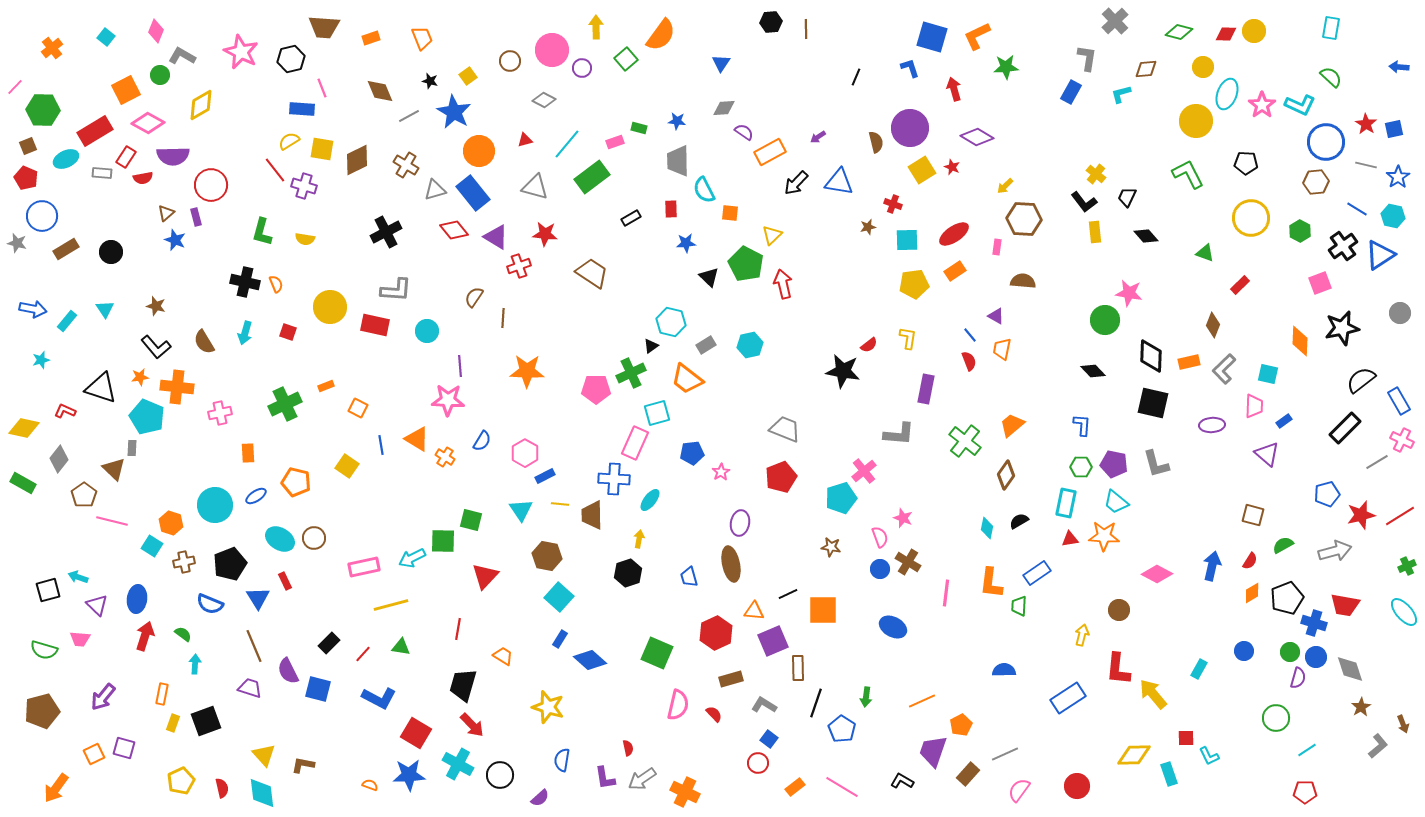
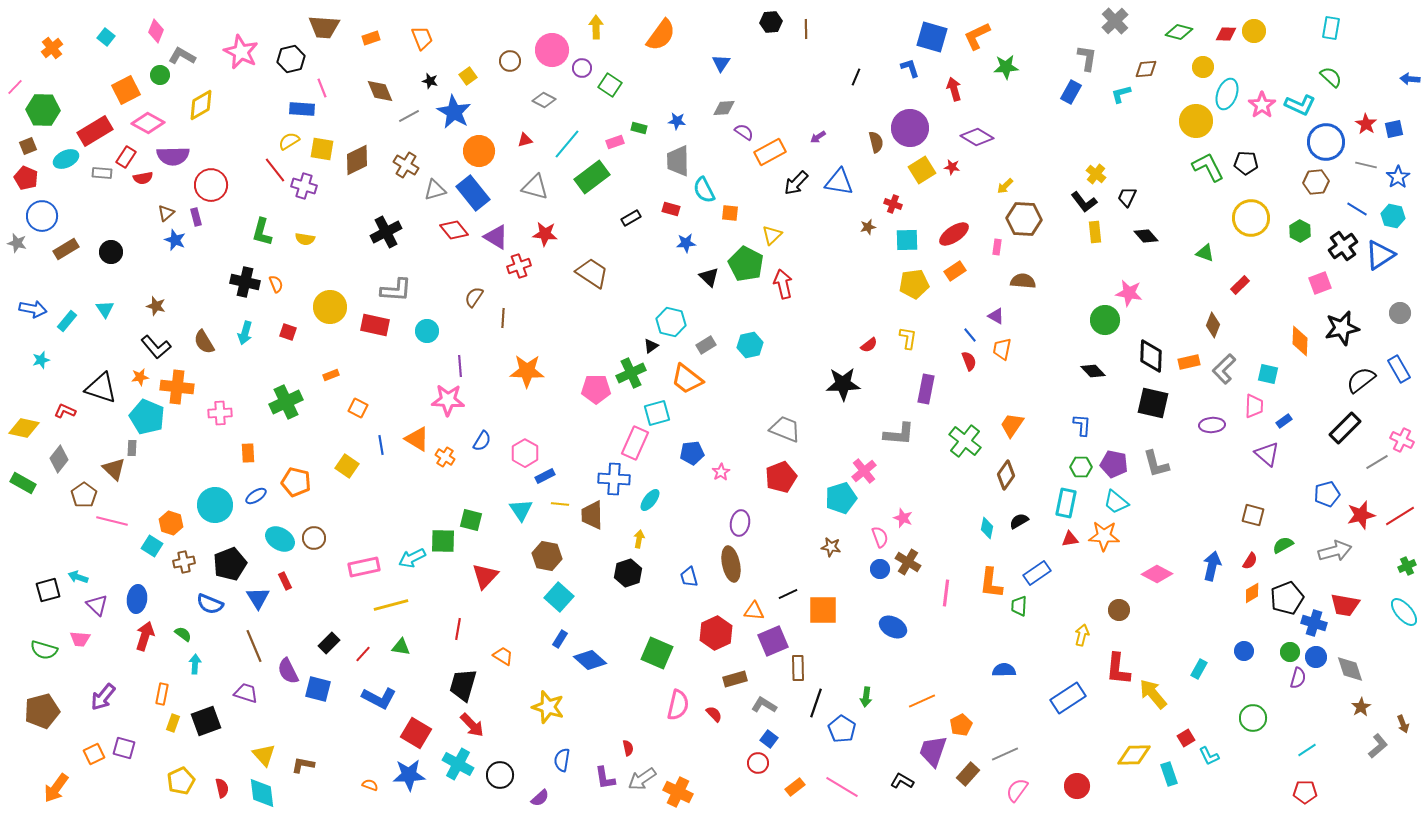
green square at (626, 59): moved 16 px left, 26 px down; rotated 15 degrees counterclockwise
blue arrow at (1399, 67): moved 11 px right, 12 px down
red star at (952, 167): rotated 14 degrees counterclockwise
green L-shape at (1188, 174): moved 20 px right, 7 px up
red rectangle at (671, 209): rotated 72 degrees counterclockwise
black star at (843, 371): moved 13 px down; rotated 12 degrees counterclockwise
orange rectangle at (326, 386): moved 5 px right, 11 px up
blue rectangle at (1399, 401): moved 32 px up
green cross at (285, 404): moved 1 px right, 2 px up
pink cross at (220, 413): rotated 10 degrees clockwise
orange trapezoid at (1012, 425): rotated 16 degrees counterclockwise
brown rectangle at (731, 679): moved 4 px right
purple trapezoid at (250, 688): moved 4 px left, 5 px down
green circle at (1276, 718): moved 23 px left
red square at (1186, 738): rotated 30 degrees counterclockwise
pink semicircle at (1019, 790): moved 2 px left
orange cross at (685, 792): moved 7 px left
